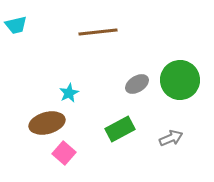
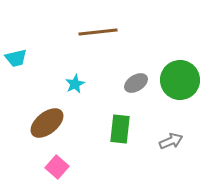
cyan trapezoid: moved 33 px down
gray ellipse: moved 1 px left, 1 px up
cyan star: moved 6 px right, 9 px up
brown ellipse: rotated 24 degrees counterclockwise
green rectangle: rotated 56 degrees counterclockwise
gray arrow: moved 3 px down
pink square: moved 7 px left, 14 px down
